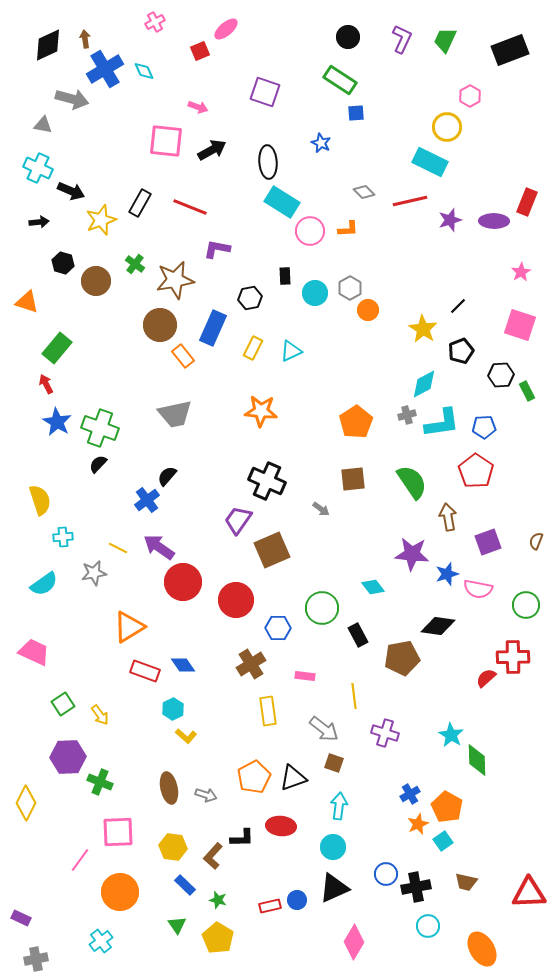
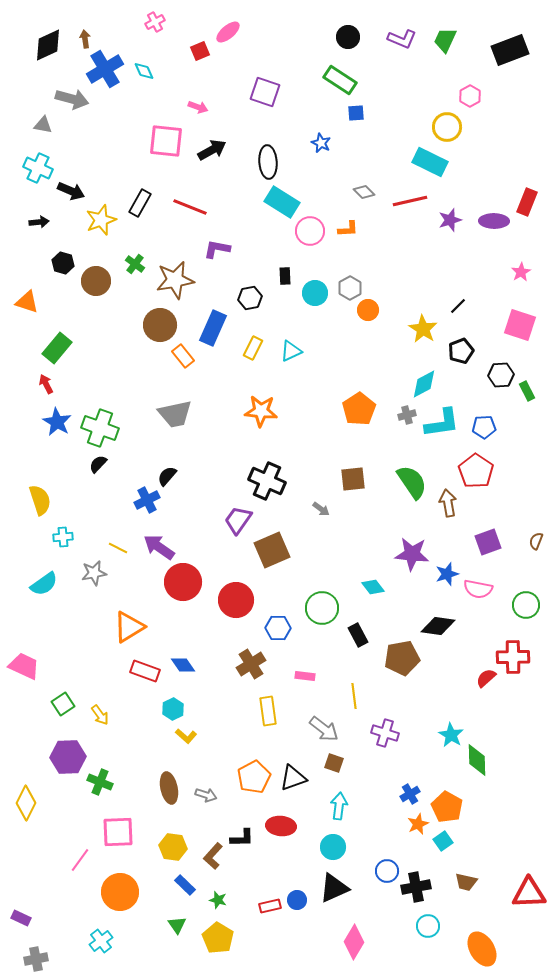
pink ellipse at (226, 29): moved 2 px right, 3 px down
purple L-shape at (402, 39): rotated 88 degrees clockwise
orange pentagon at (356, 422): moved 3 px right, 13 px up
blue cross at (147, 500): rotated 10 degrees clockwise
brown arrow at (448, 517): moved 14 px up
pink trapezoid at (34, 652): moved 10 px left, 14 px down
blue circle at (386, 874): moved 1 px right, 3 px up
